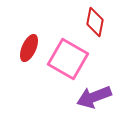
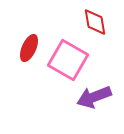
red diamond: rotated 20 degrees counterclockwise
pink square: moved 1 px down
